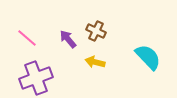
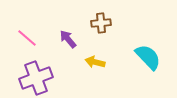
brown cross: moved 5 px right, 8 px up; rotated 30 degrees counterclockwise
